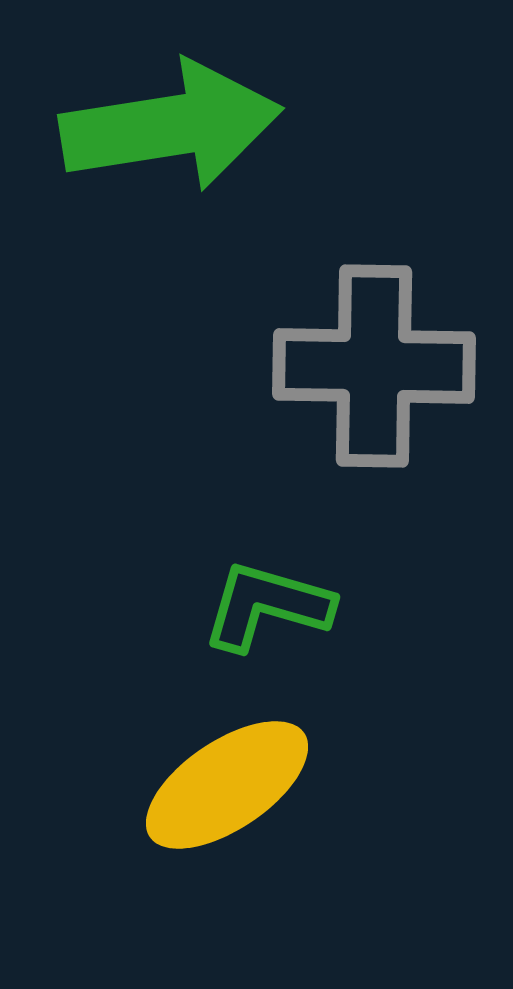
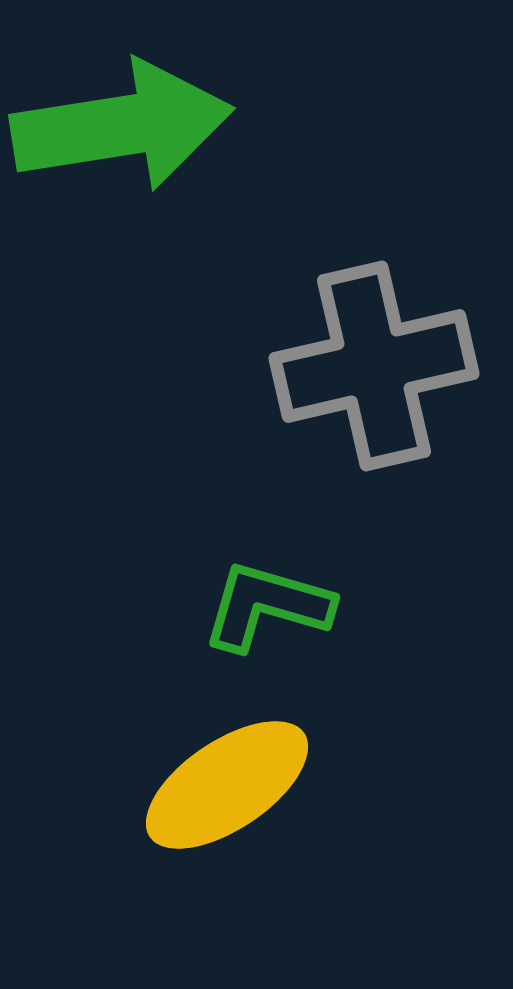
green arrow: moved 49 px left
gray cross: rotated 14 degrees counterclockwise
